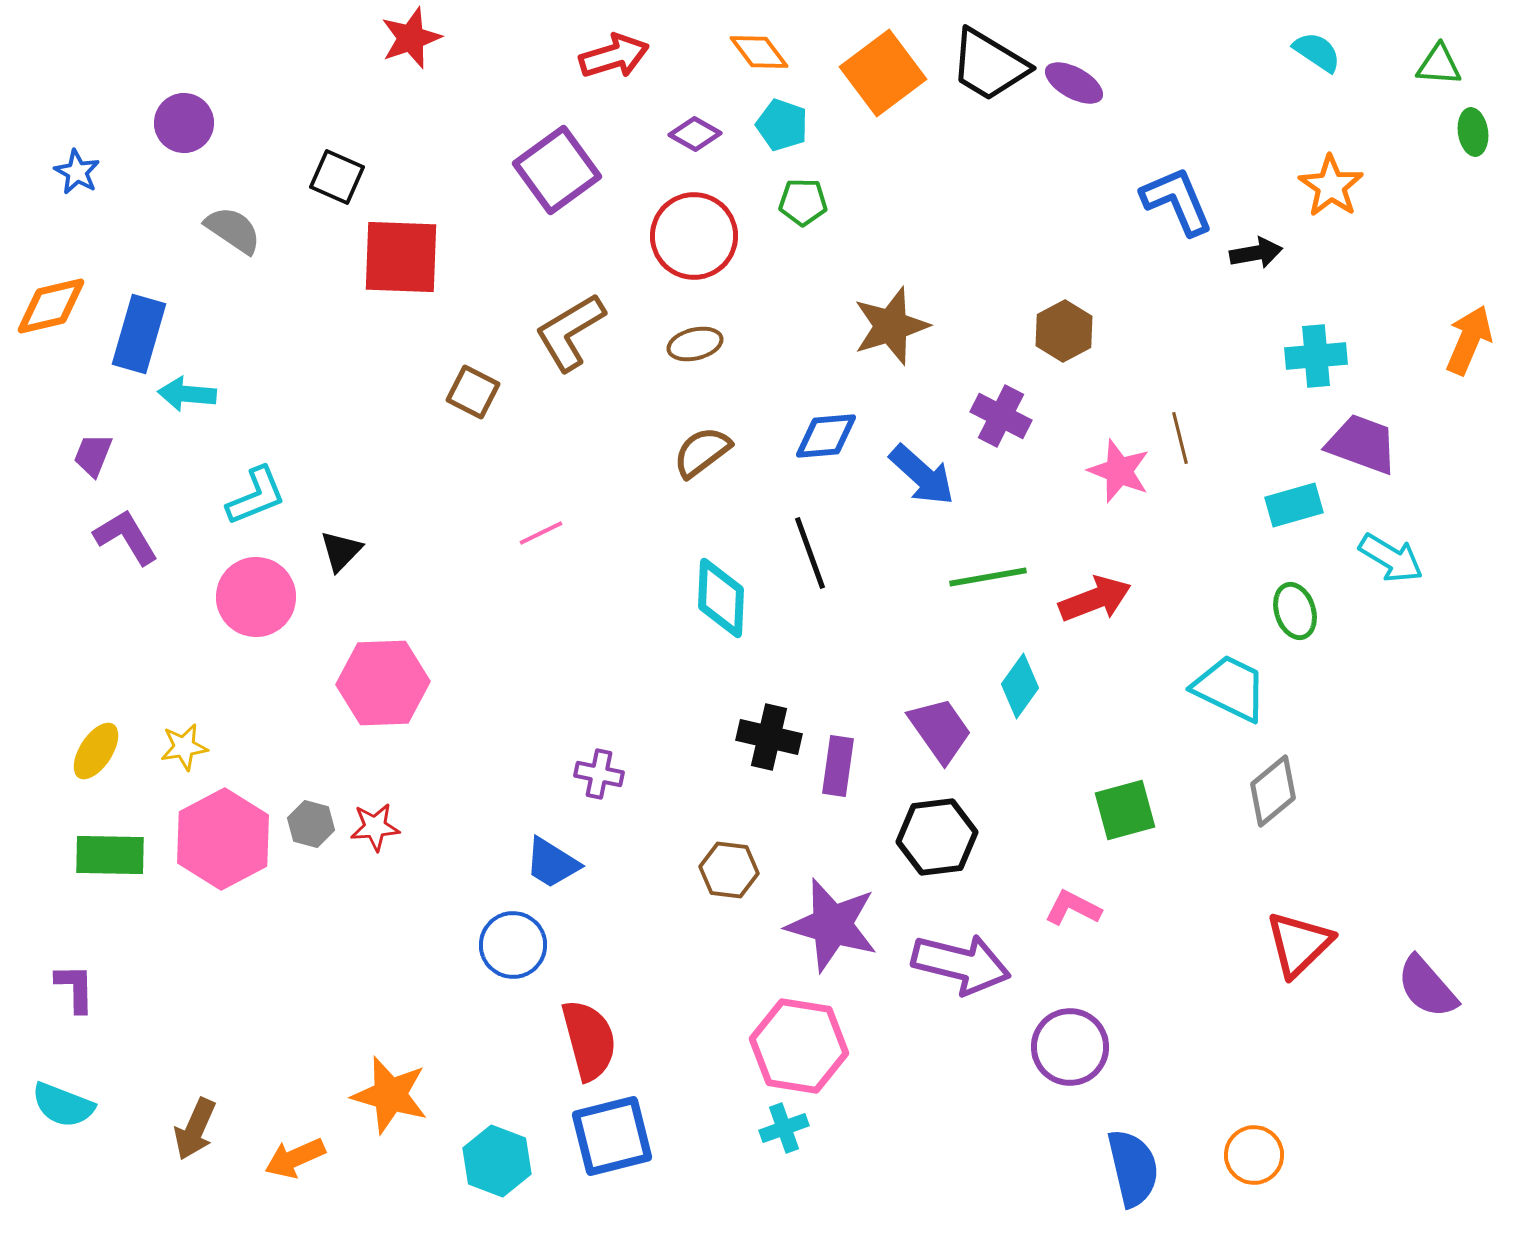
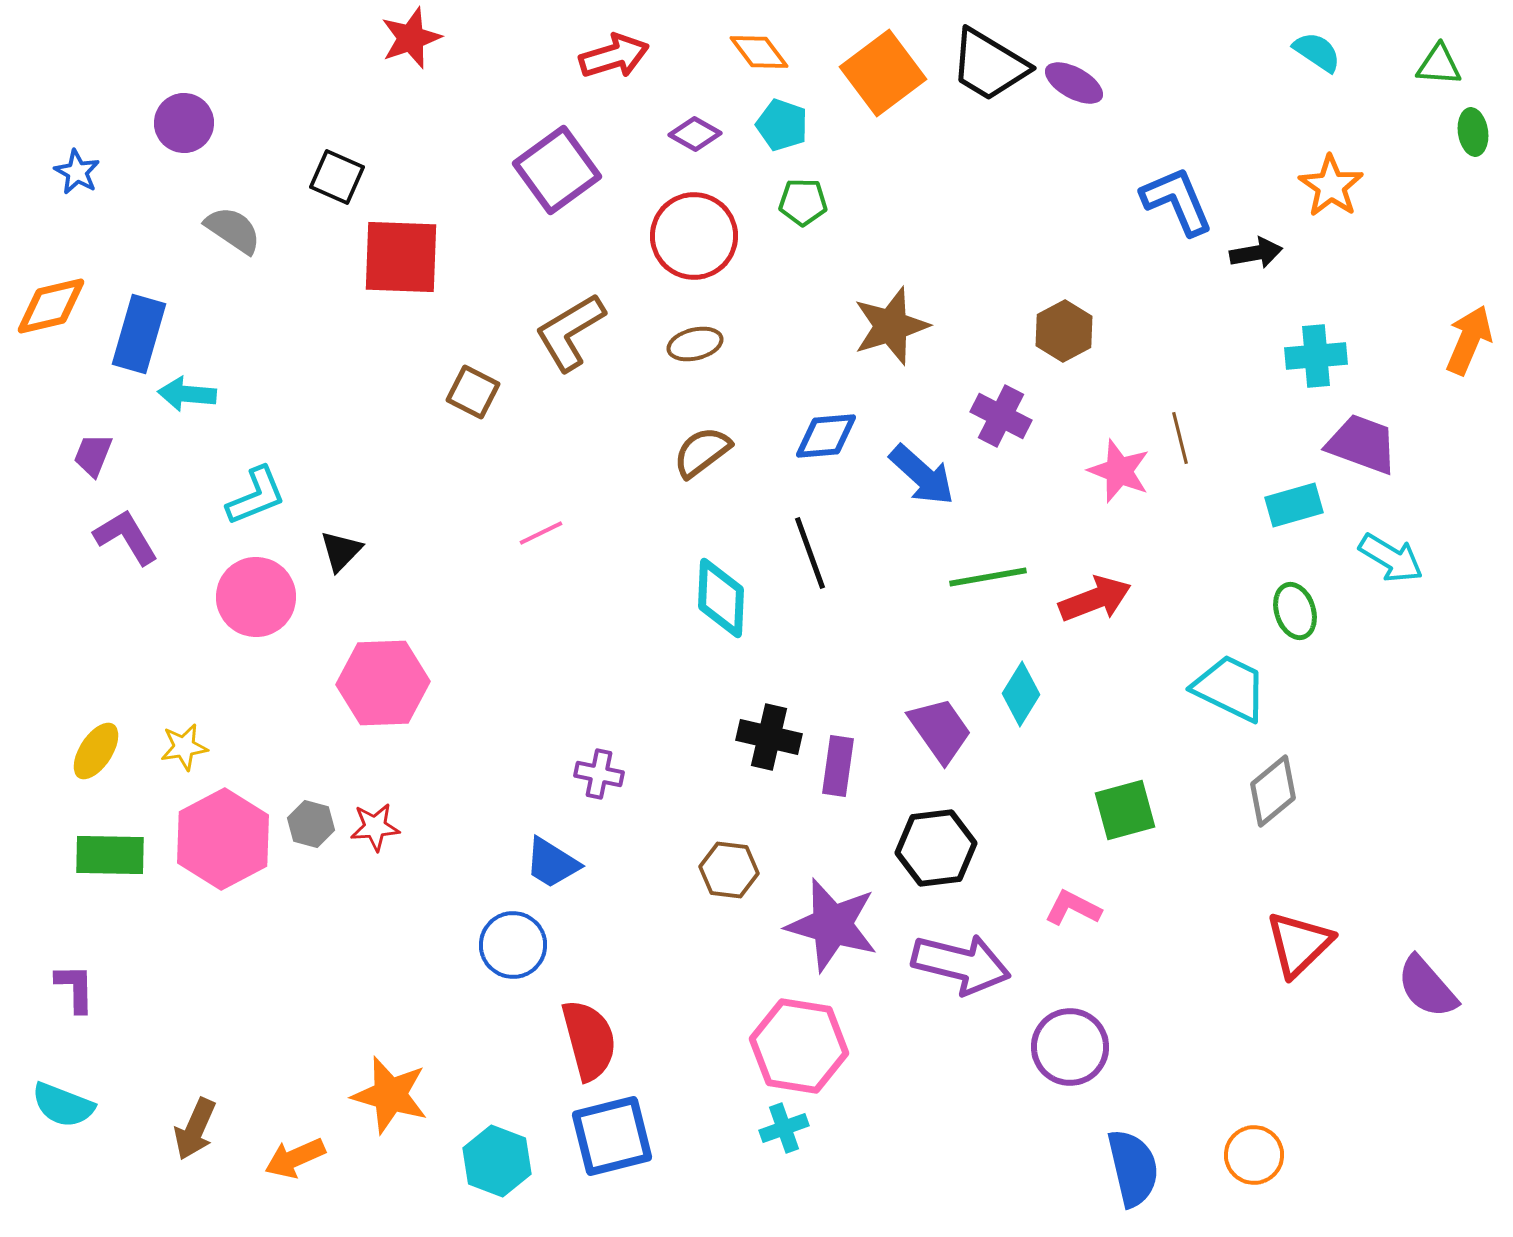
cyan diamond at (1020, 686): moved 1 px right, 8 px down; rotated 4 degrees counterclockwise
black hexagon at (937, 837): moved 1 px left, 11 px down
